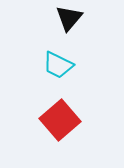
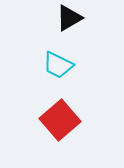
black triangle: rotated 20 degrees clockwise
